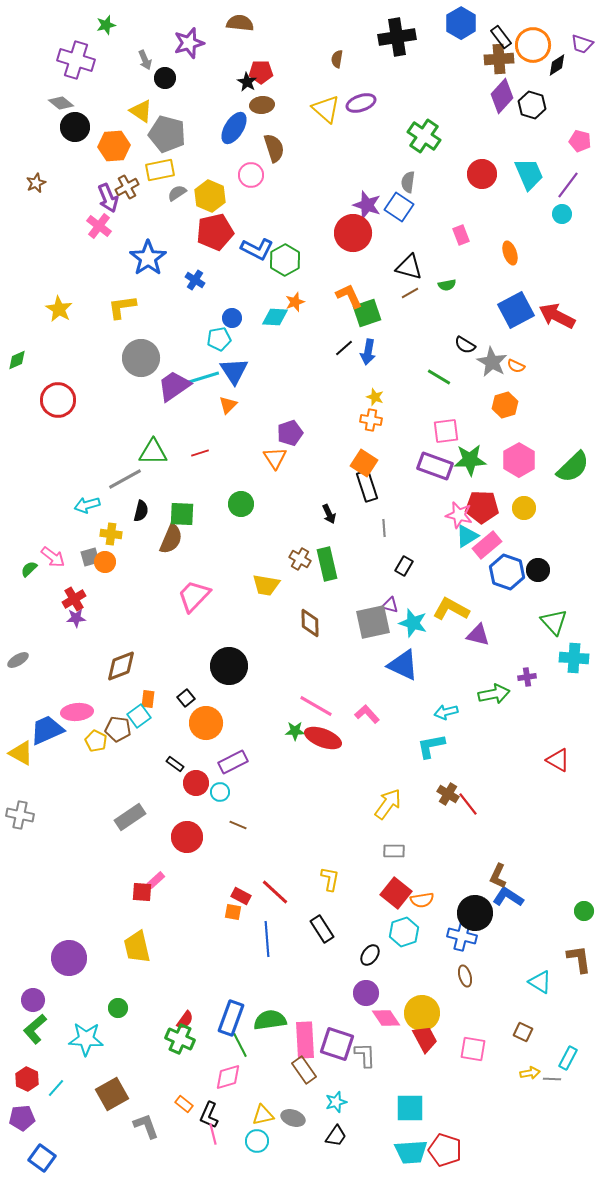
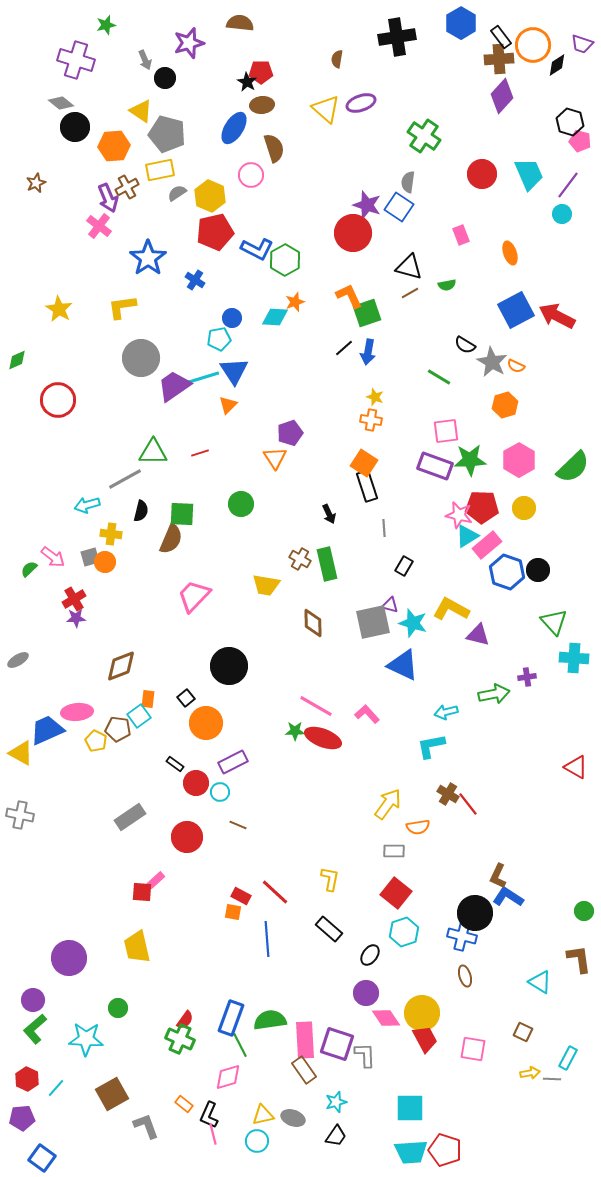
black hexagon at (532, 105): moved 38 px right, 17 px down
brown diamond at (310, 623): moved 3 px right
red triangle at (558, 760): moved 18 px right, 7 px down
orange semicircle at (422, 900): moved 4 px left, 73 px up
black rectangle at (322, 929): moved 7 px right; rotated 16 degrees counterclockwise
